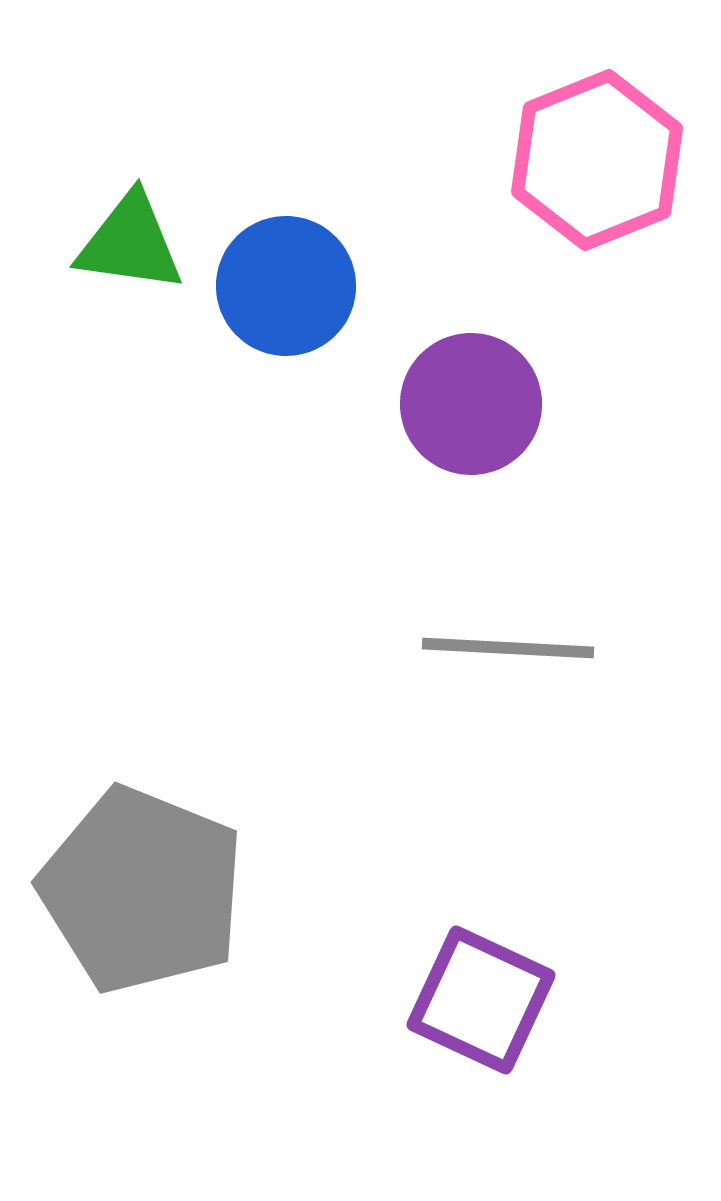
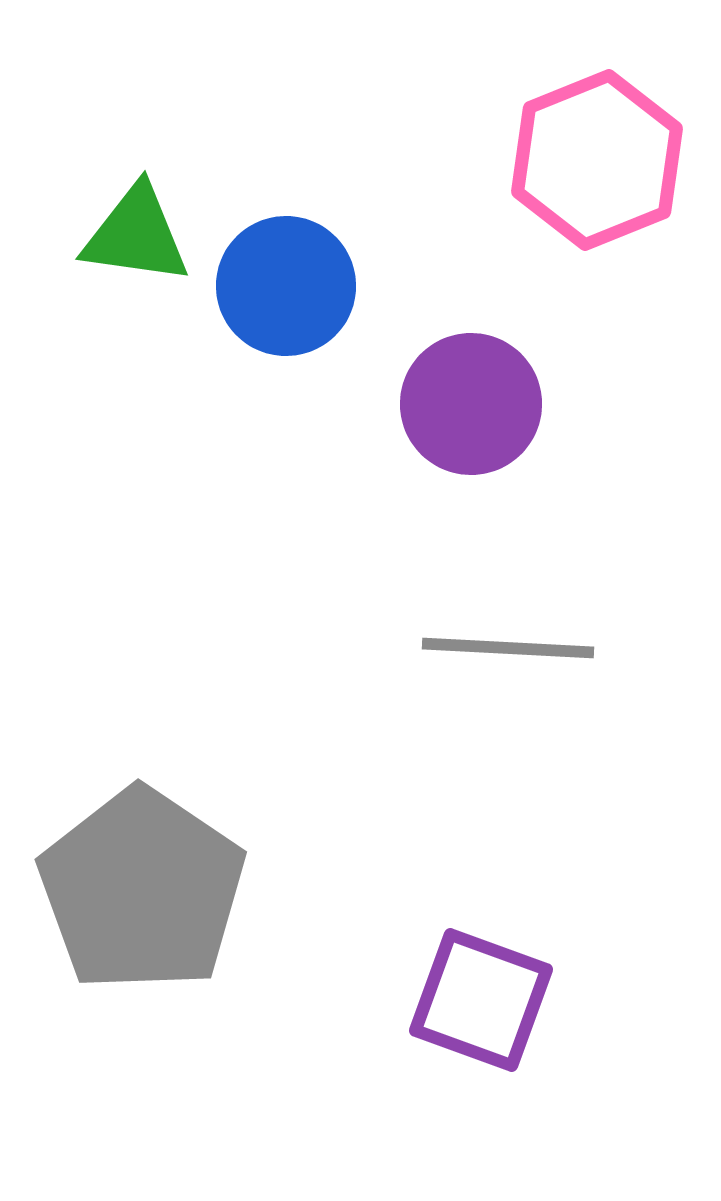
green triangle: moved 6 px right, 8 px up
gray pentagon: rotated 12 degrees clockwise
purple square: rotated 5 degrees counterclockwise
